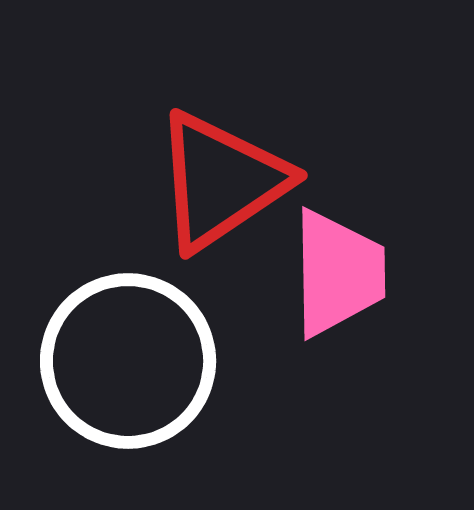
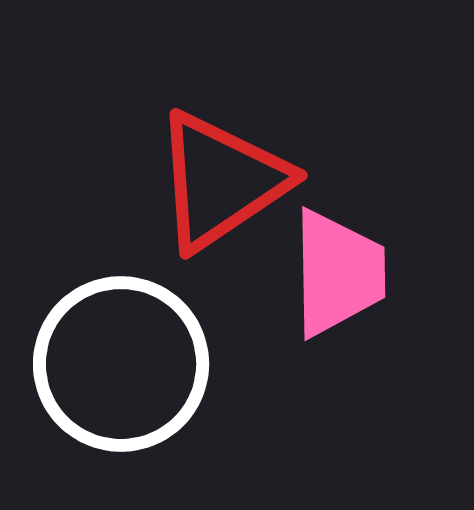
white circle: moved 7 px left, 3 px down
